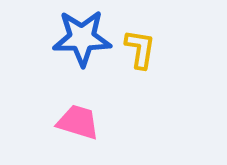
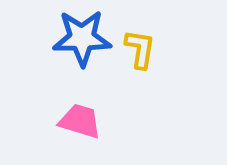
pink trapezoid: moved 2 px right, 1 px up
